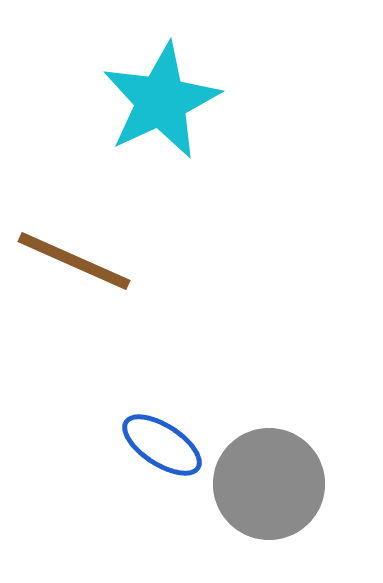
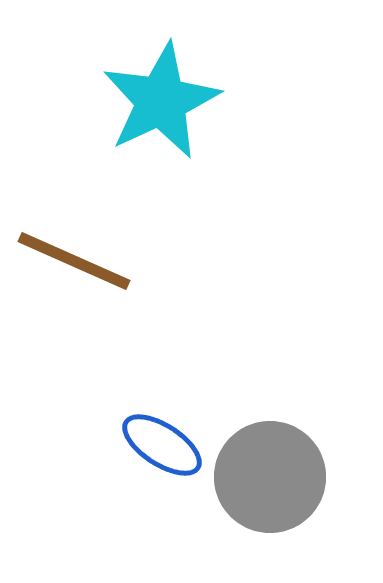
gray circle: moved 1 px right, 7 px up
